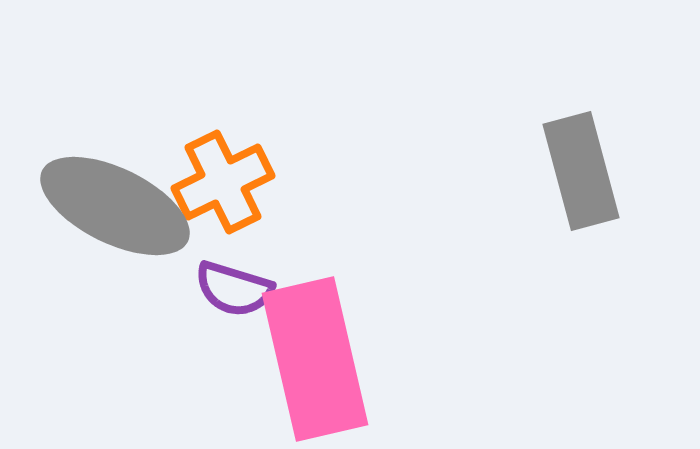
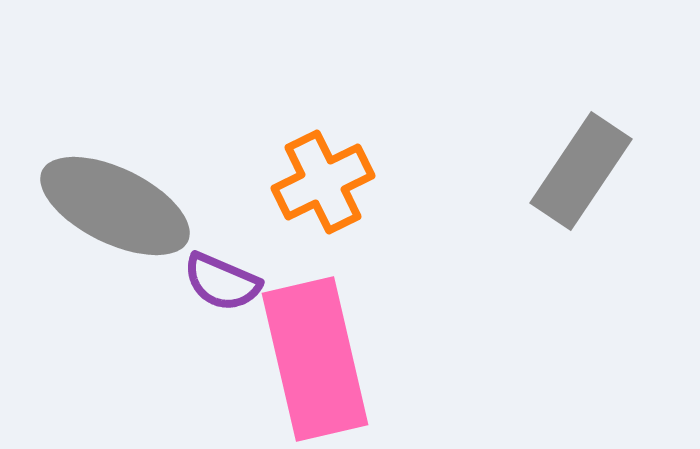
gray rectangle: rotated 49 degrees clockwise
orange cross: moved 100 px right
purple semicircle: moved 12 px left, 7 px up; rotated 6 degrees clockwise
